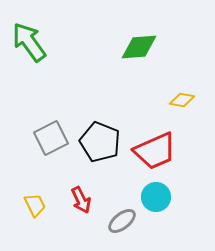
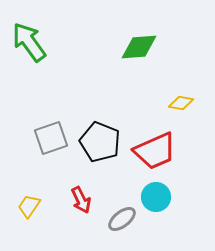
yellow diamond: moved 1 px left, 3 px down
gray square: rotated 8 degrees clockwise
yellow trapezoid: moved 6 px left, 1 px down; rotated 120 degrees counterclockwise
gray ellipse: moved 2 px up
